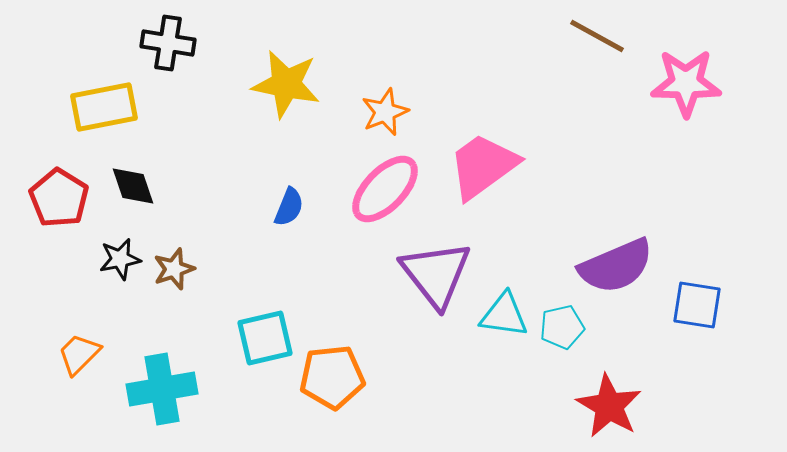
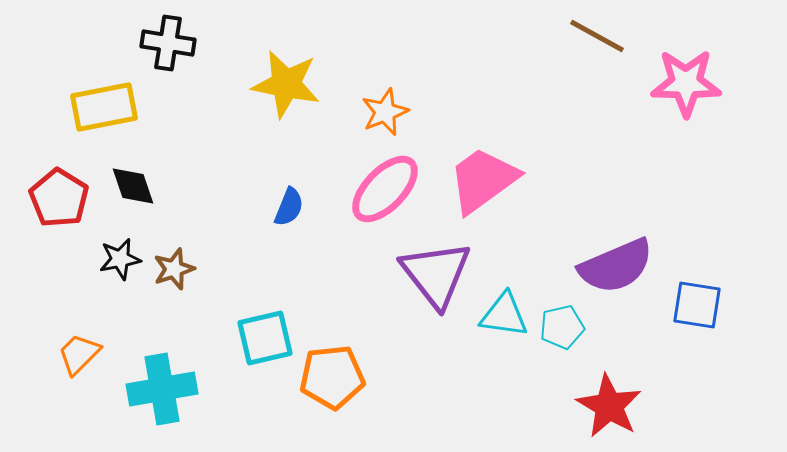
pink trapezoid: moved 14 px down
